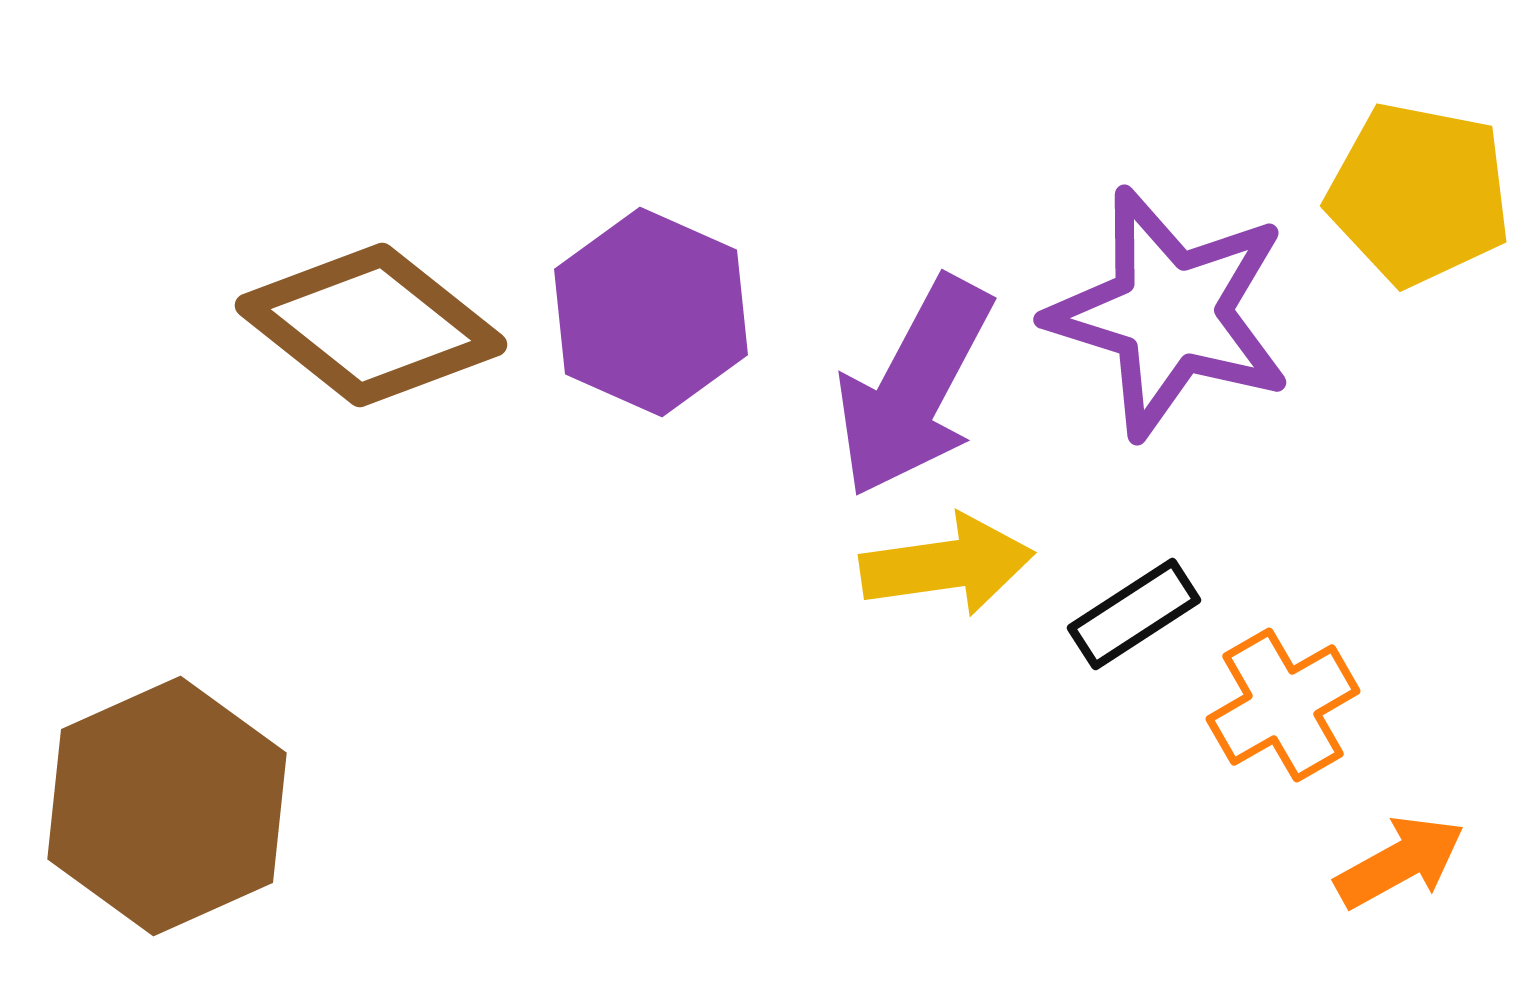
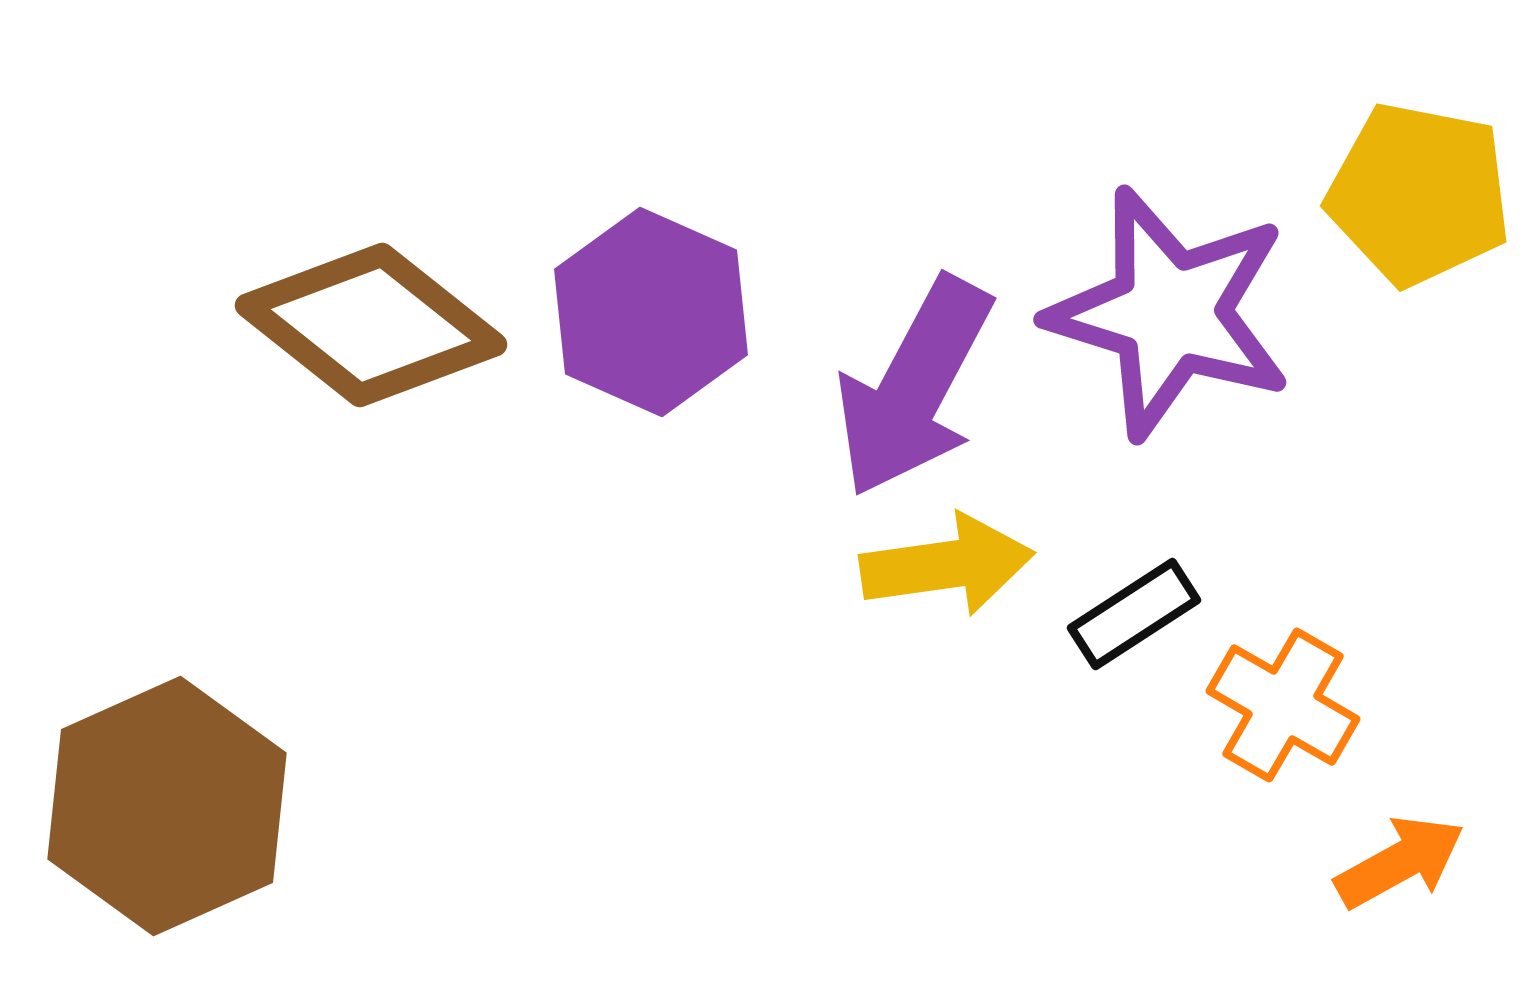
orange cross: rotated 30 degrees counterclockwise
